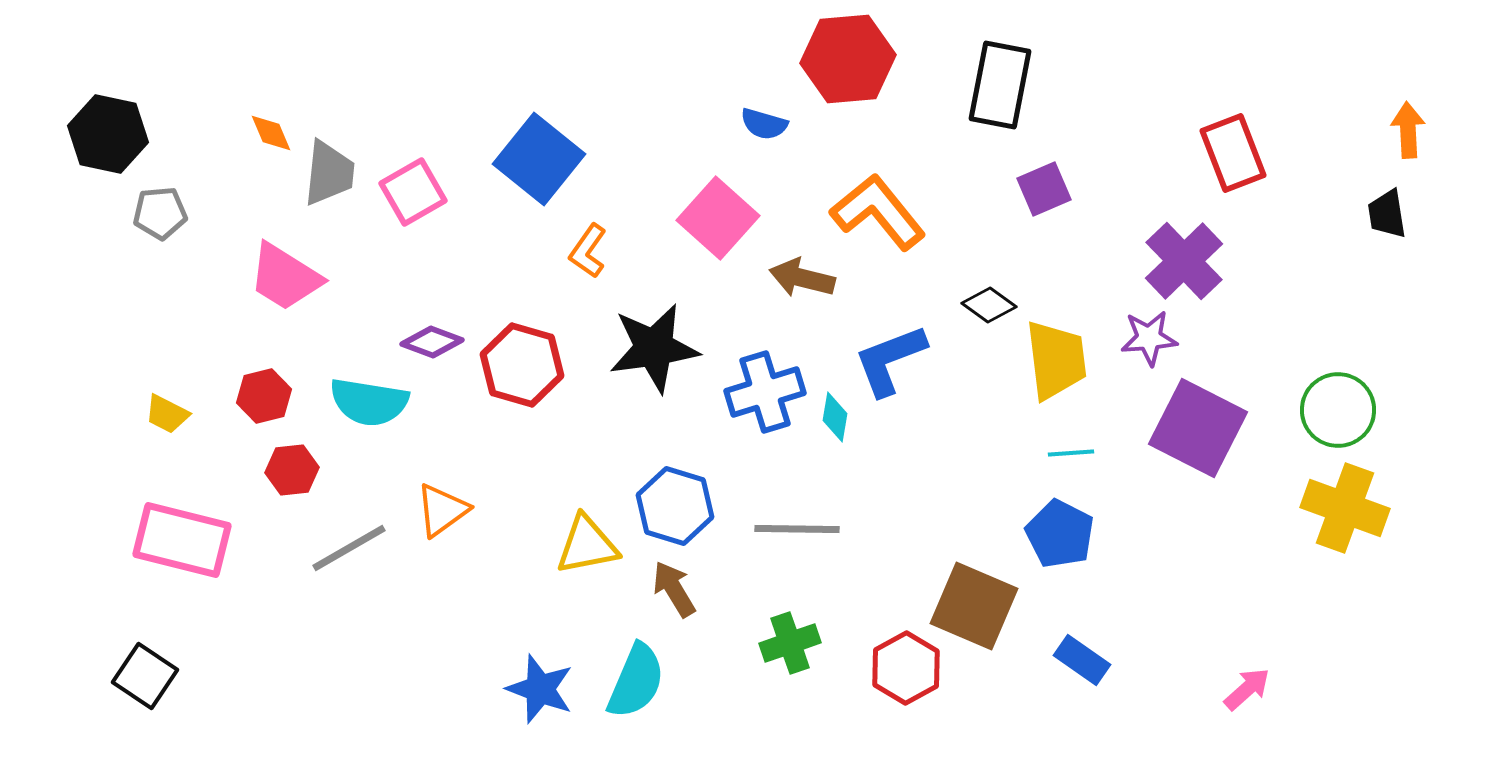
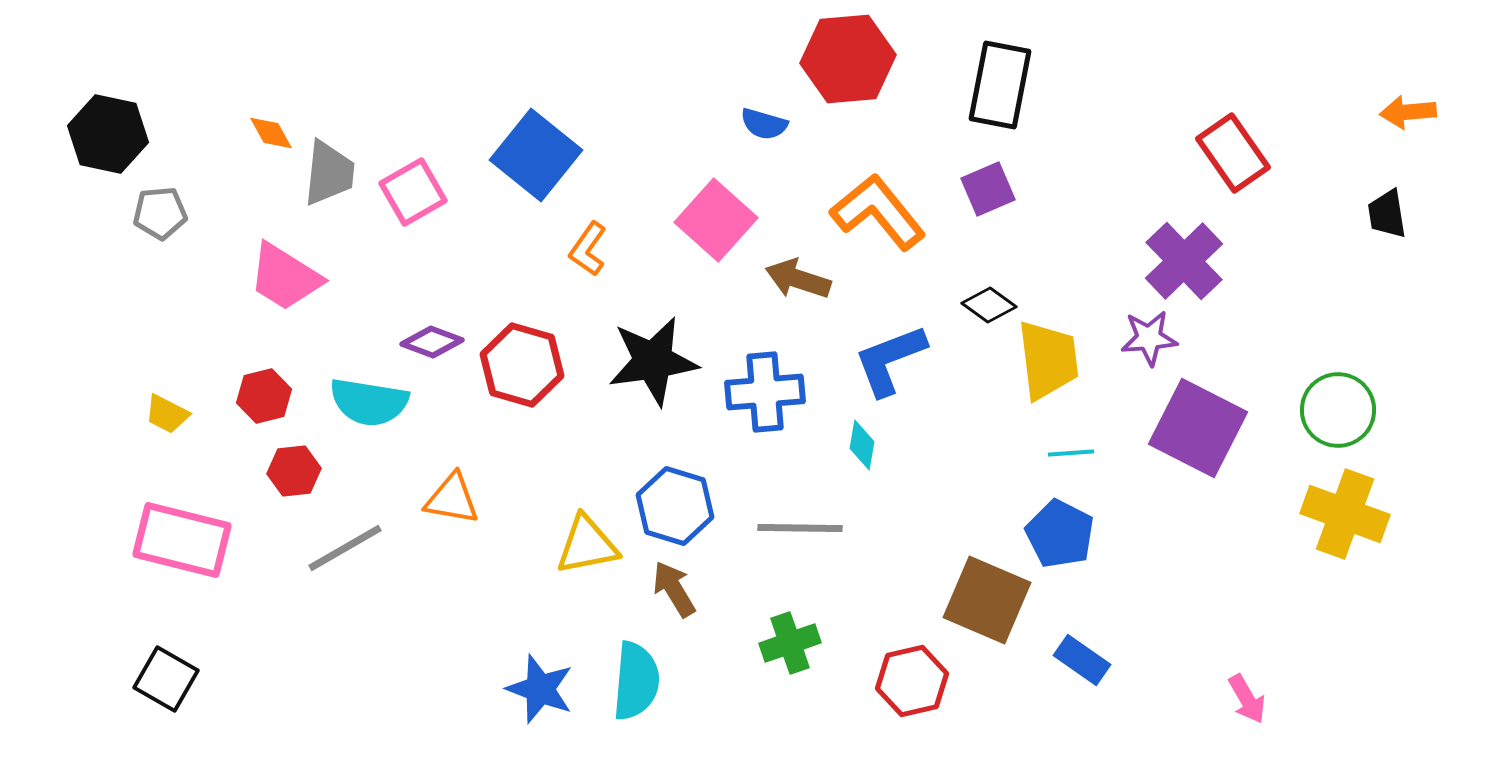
orange arrow at (1408, 130): moved 18 px up; rotated 92 degrees counterclockwise
orange diamond at (271, 133): rotated 6 degrees counterclockwise
red rectangle at (1233, 153): rotated 14 degrees counterclockwise
blue square at (539, 159): moved 3 px left, 4 px up
purple square at (1044, 189): moved 56 px left
pink square at (718, 218): moved 2 px left, 2 px down
orange L-shape at (588, 251): moved 2 px up
brown arrow at (802, 278): moved 4 px left, 1 px down; rotated 4 degrees clockwise
black star at (654, 348): moved 1 px left, 13 px down
yellow trapezoid at (1056, 360): moved 8 px left
blue cross at (765, 392): rotated 12 degrees clockwise
cyan diamond at (835, 417): moved 27 px right, 28 px down
red hexagon at (292, 470): moved 2 px right, 1 px down
yellow cross at (1345, 508): moved 6 px down
orange triangle at (442, 510): moved 10 px right, 11 px up; rotated 46 degrees clockwise
gray line at (797, 529): moved 3 px right, 1 px up
gray line at (349, 548): moved 4 px left
brown square at (974, 606): moved 13 px right, 6 px up
red hexagon at (906, 668): moved 6 px right, 13 px down; rotated 16 degrees clockwise
black square at (145, 676): moved 21 px right, 3 px down; rotated 4 degrees counterclockwise
cyan semicircle at (636, 681): rotated 18 degrees counterclockwise
pink arrow at (1247, 689): moved 10 px down; rotated 102 degrees clockwise
